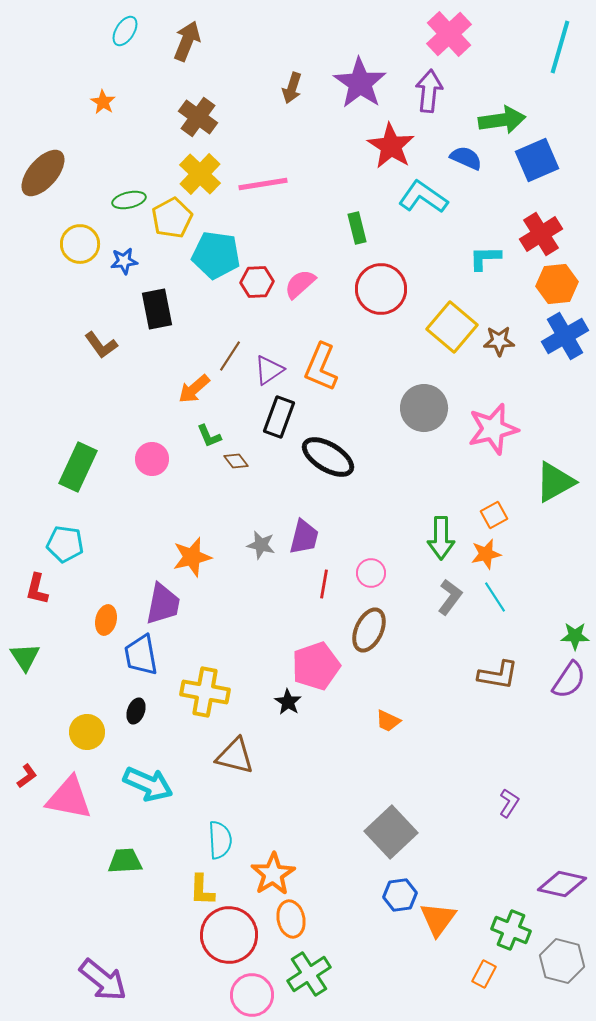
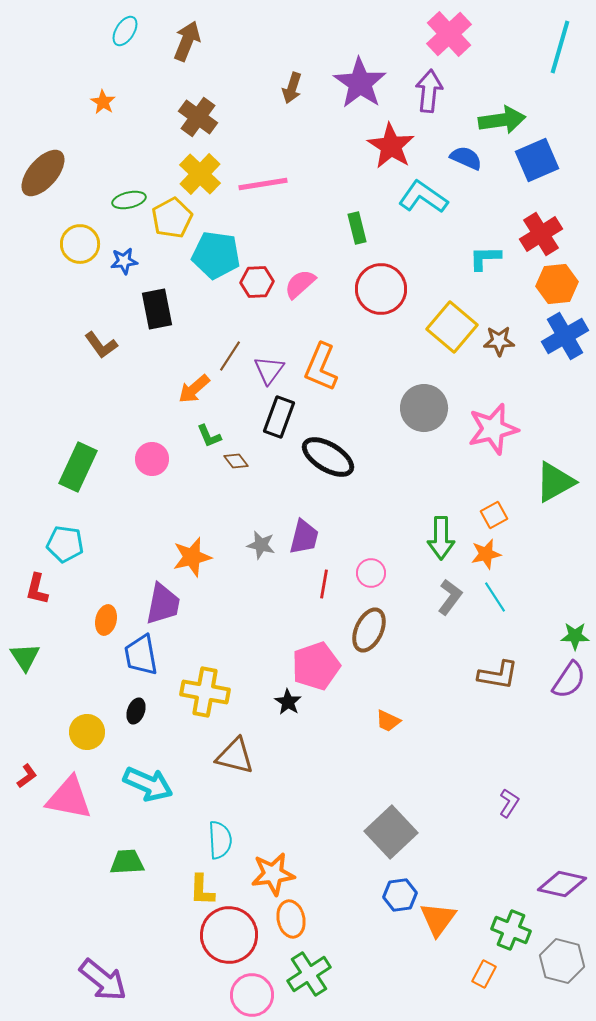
purple triangle at (269, 370): rotated 20 degrees counterclockwise
green trapezoid at (125, 861): moved 2 px right, 1 px down
orange star at (273, 874): rotated 24 degrees clockwise
